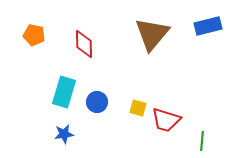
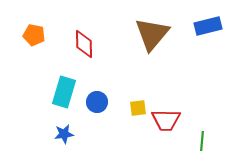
yellow square: rotated 24 degrees counterclockwise
red trapezoid: rotated 16 degrees counterclockwise
